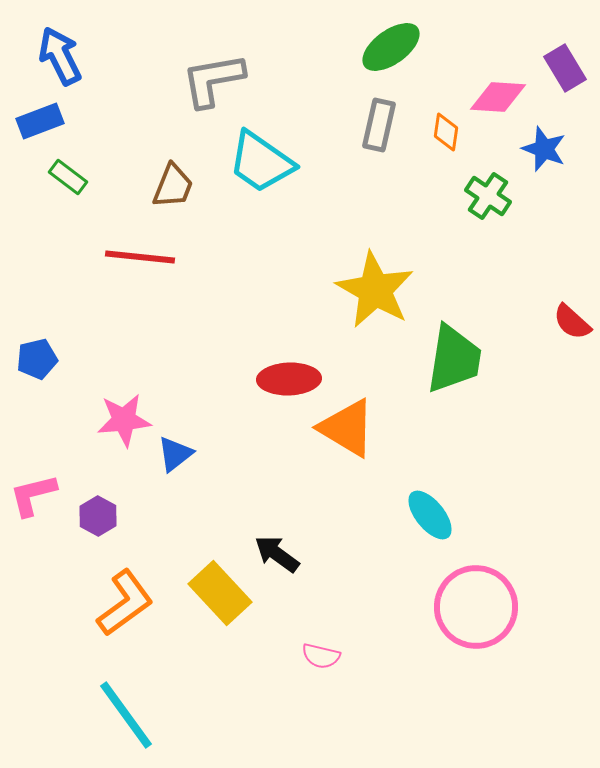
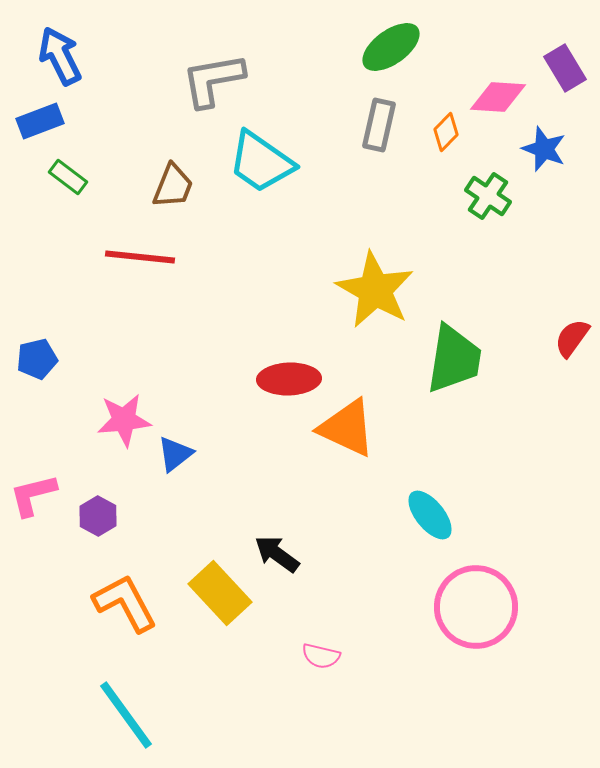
orange diamond: rotated 36 degrees clockwise
red semicircle: moved 16 px down; rotated 84 degrees clockwise
orange triangle: rotated 6 degrees counterclockwise
orange L-shape: rotated 82 degrees counterclockwise
